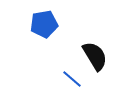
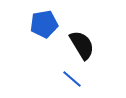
black semicircle: moved 13 px left, 11 px up
